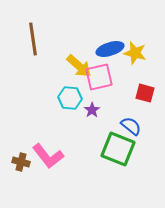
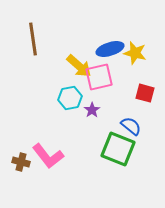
cyan hexagon: rotated 15 degrees counterclockwise
